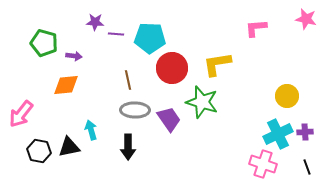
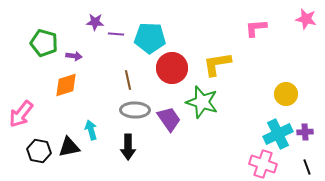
orange diamond: rotated 12 degrees counterclockwise
yellow circle: moved 1 px left, 2 px up
